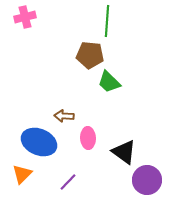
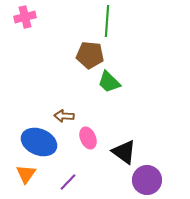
pink ellipse: rotated 20 degrees counterclockwise
orange triangle: moved 4 px right; rotated 10 degrees counterclockwise
